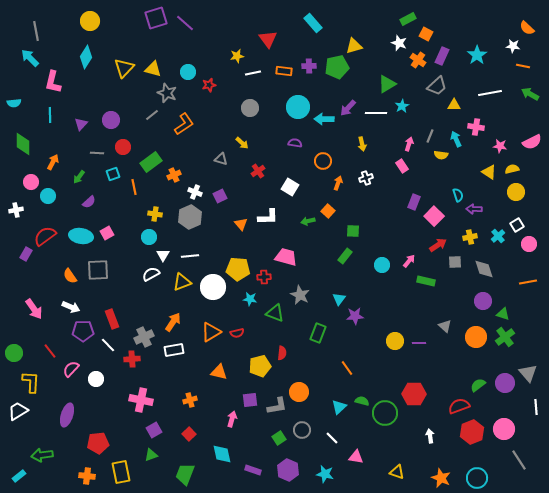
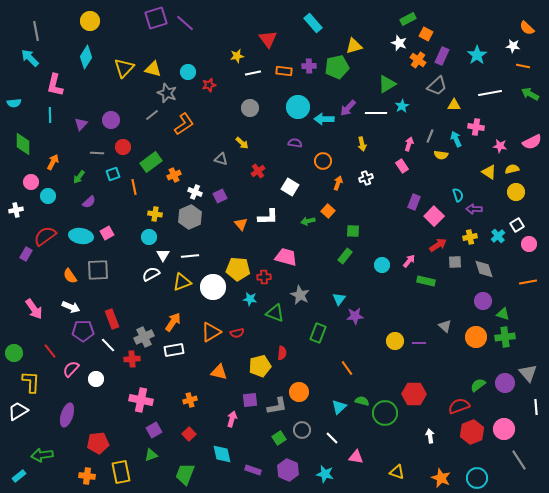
pink L-shape at (53, 82): moved 2 px right, 3 px down
green cross at (505, 337): rotated 30 degrees clockwise
